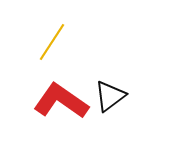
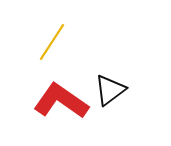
black triangle: moved 6 px up
